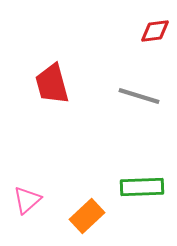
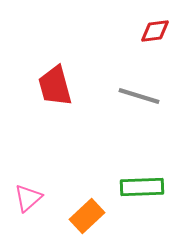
red trapezoid: moved 3 px right, 2 px down
pink triangle: moved 1 px right, 2 px up
